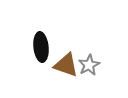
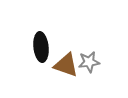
gray star: moved 3 px up; rotated 20 degrees clockwise
